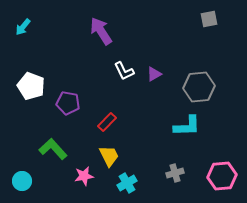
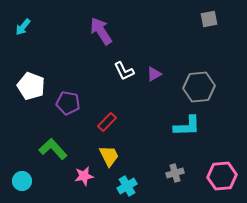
cyan cross: moved 3 px down
